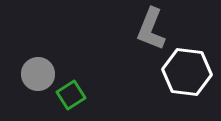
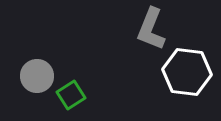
gray circle: moved 1 px left, 2 px down
